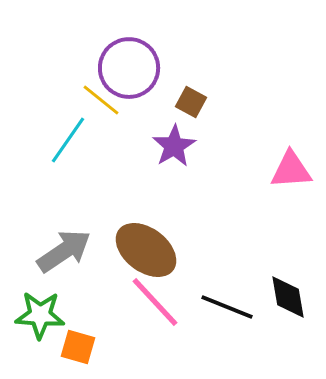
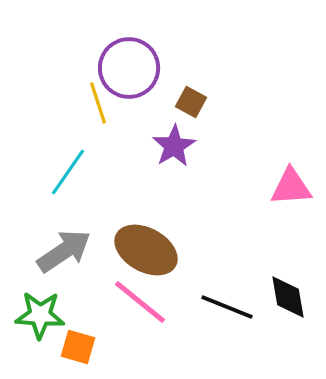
yellow line: moved 3 px left, 3 px down; rotated 33 degrees clockwise
cyan line: moved 32 px down
pink triangle: moved 17 px down
brown ellipse: rotated 8 degrees counterclockwise
pink line: moved 15 px left; rotated 8 degrees counterclockwise
